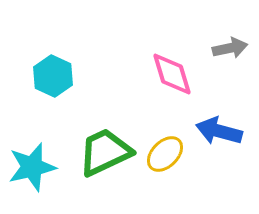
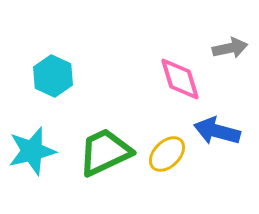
pink diamond: moved 8 px right, 5 px down
blue arrow: moved 2 px left
yellow ellipse: moved 2 px right
cyan star: moved 16 px up
